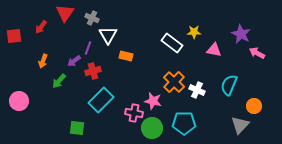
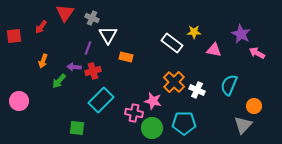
orange rectangle: moved 1 px down
purple arrow: moved 6 px down; rotated 40 degrees clockwise
gray triangle: moved 3 px right
